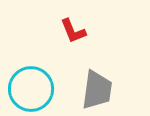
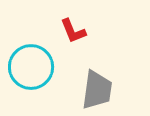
cyan circle: moved 22 px up
